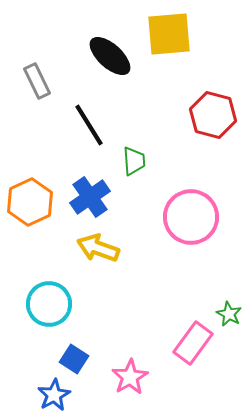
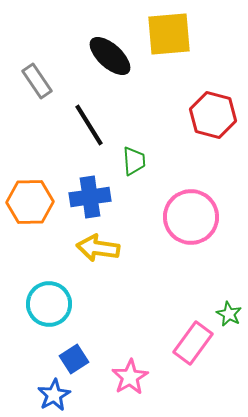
gray rectangle: rotated 8 degrees counterclockwise
blue cross: rotated 27 degrees clockwise
orange hexagon: rotated 24 degrees clockwise
yellow arrow: rotated 12 degrees counterclockwise
blue square: rotated 24 degrees clockwise
